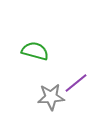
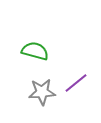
gray star: moved 9 px left, 5 px up
